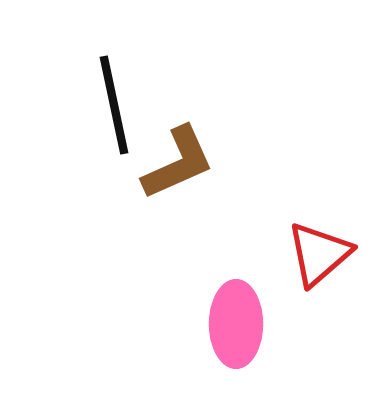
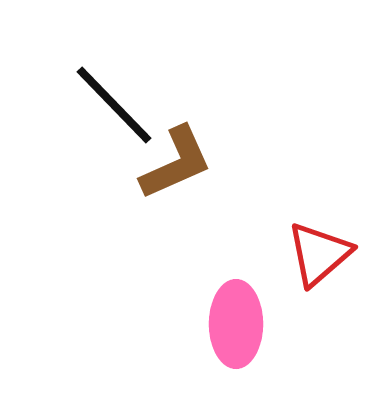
black line: rotated 32 degrees counterclockwise
brown L-shape: moved 2 px left
